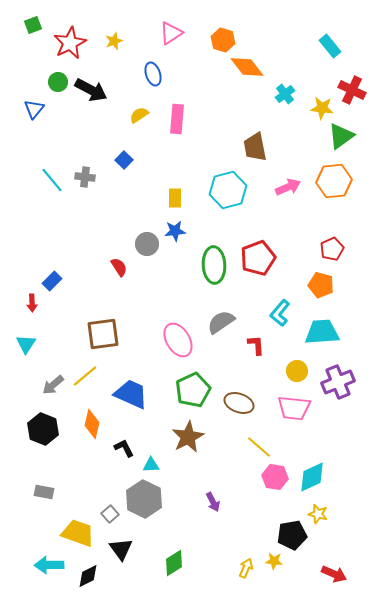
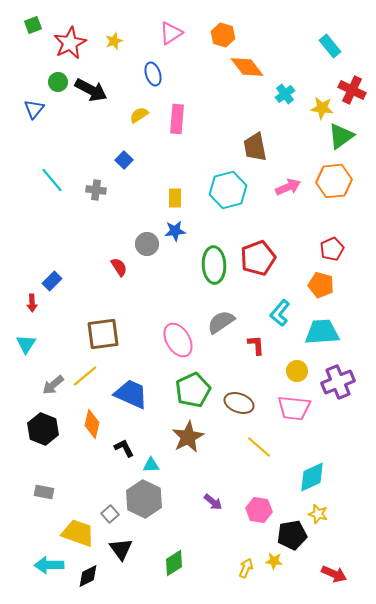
orange hexagon at (223, 40): moved 5 px up
gray cross at (85, 177): moved 11 px right, 13 px down
pink hexagon at (275, 477): moved 16 px left, 33 px down
purple arrow at (213, 502): rotated 24 degrees counterclockwise
